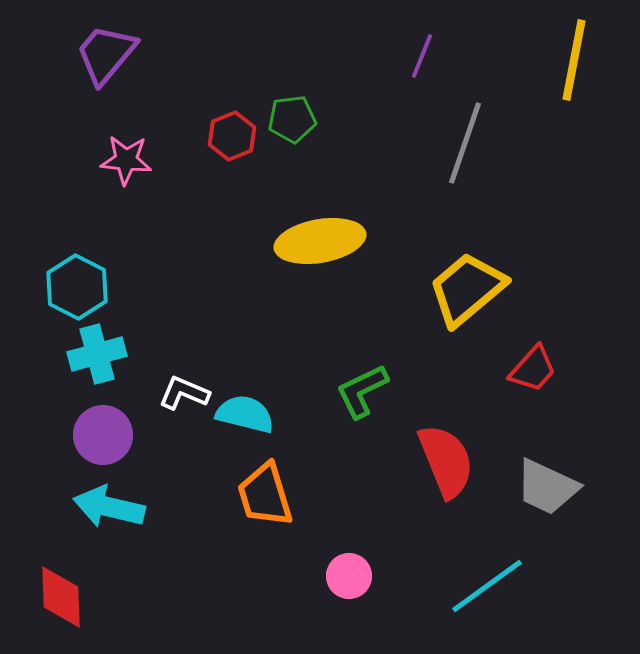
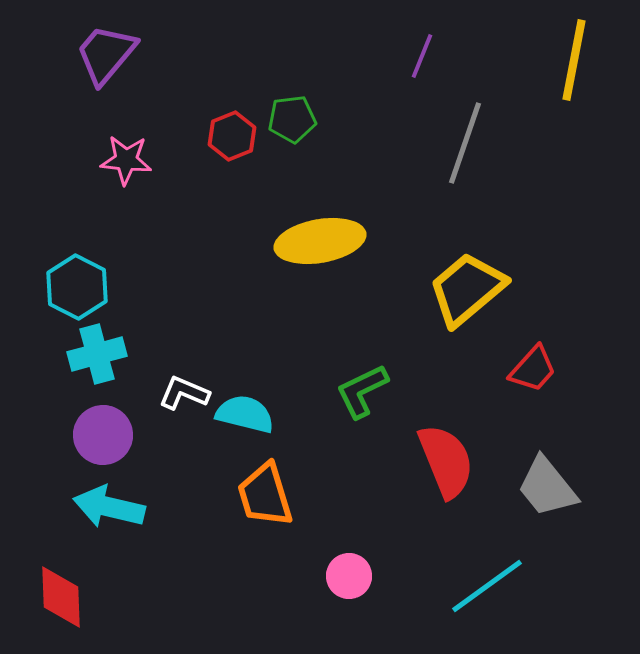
gray trapezoid: rotated 26 degrees clockwise
